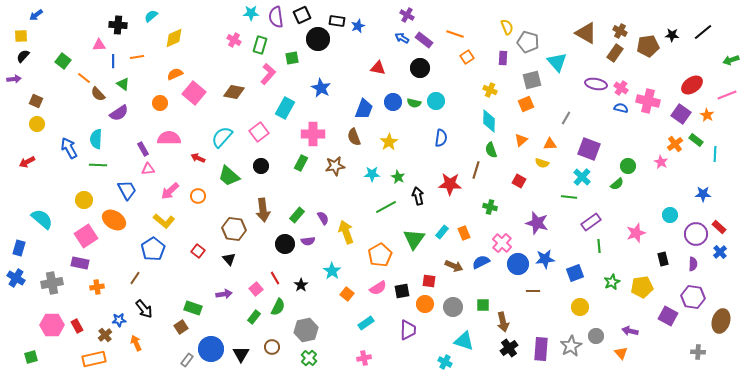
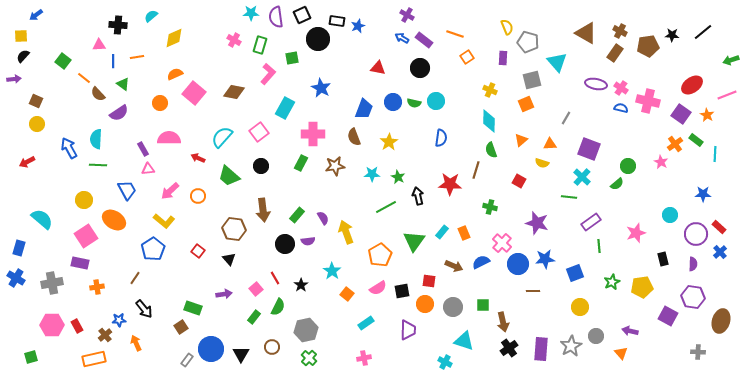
green triangle at (414, 239): moved 2 px down
